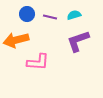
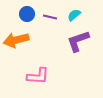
cyan semicircle: rotated 24 degrees counterclockwise
pink L-shape: moved 14 px down
